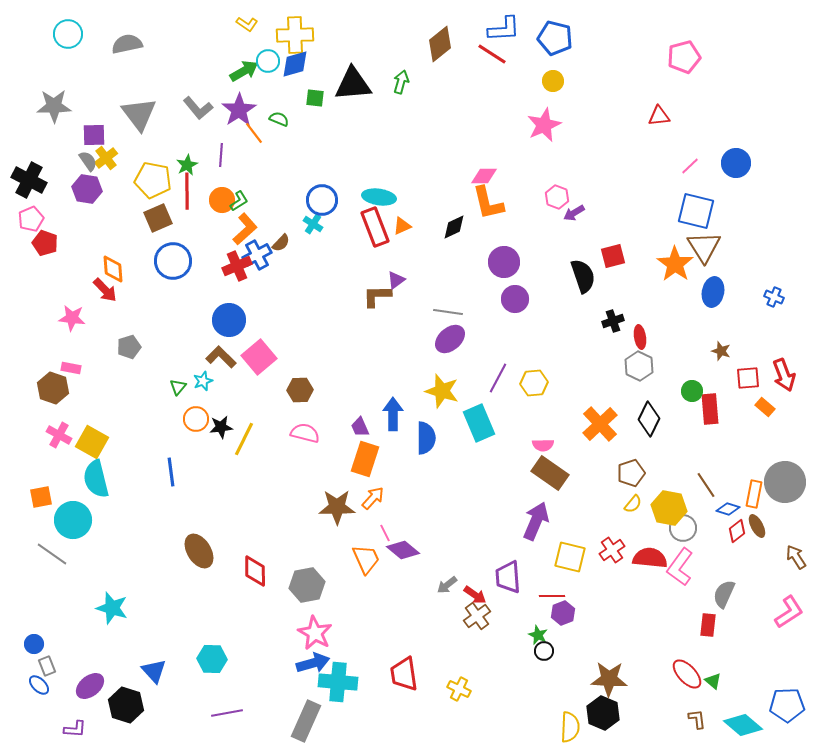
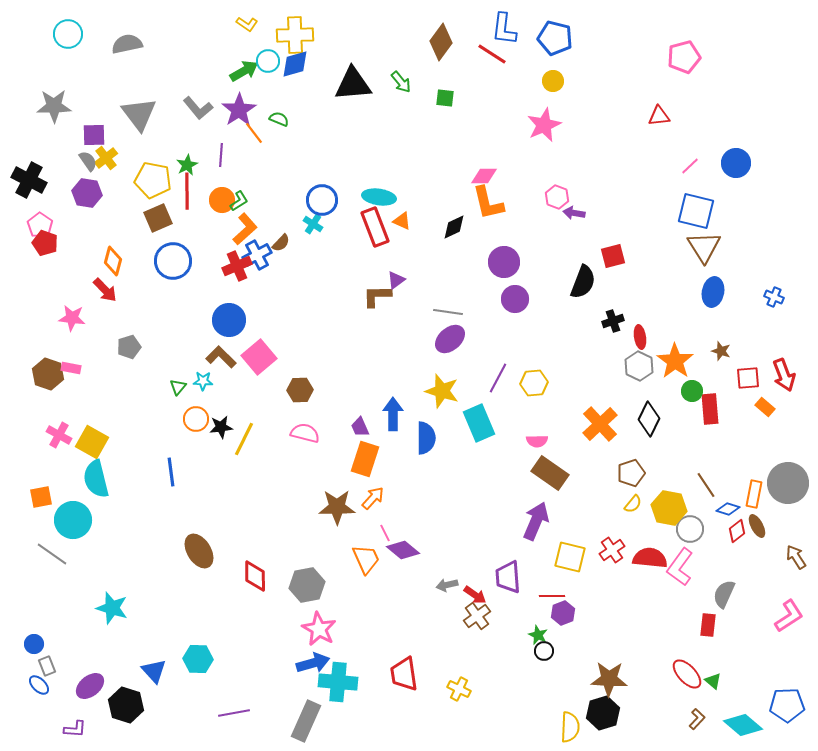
blue L-shape at (504, 29): rotated 100 degrees clockwise
brown diamond at (440, 44): moved 1 px right, 2 px up; rotated 15 degrees counterclockwise
green arrow at (401, 82): rotated 125 degrees clockwise
green square at (315, 98): moved 130 px right
purple hexagon at (87, 189): moved 4 px down
purple arrow at (574, 213): rotated 40 degrees clockwise
pink pentagon at (31, 219): moved 9 px right, 6 px down; rotated 15 degrees counterclockwise
orange triangle at (402, 226): moved 5 px up; rotated 48 degrees clockwise
orange star at (675, 264): moved 97 px down
orange diamond at (113, 269): moved 8 px up; rotated 20 degrees clockwise
black semicircle at (583, 276): moved 6 px down; rotated 40 degrees clockwise
cyan star at (203, 381): rotated 24 degrees clockwise
brown hexagon at (53, 388): moved 5 px left, 14 px up
pink semicircle at (543, 445): moved 6 px left, 4 px up
gray circle at (785, 482): moved 3 px right, 1 px down
gray circle at (683, 528): moved 7 px right, 1 px down
red diamond at (255, 571): moved 5 px down
gray arrow at (447, 585): rotated 25 degrees clockwise
pink L-shape at (789, 612): moved 4 px down
pink star at (315, 633): moved 4 px right, 4 px up
cyan hexagon at (212, 659): moved 14 px left
purple line at (227, 713): moved 7 px right
black hexagon at (603, 713): rotated 20 degrees clockwise
brown L-shape at (697, 719): rotated 50 degrees clockwise
